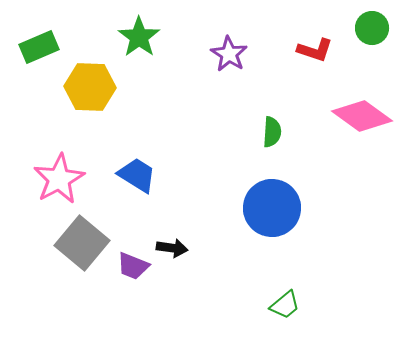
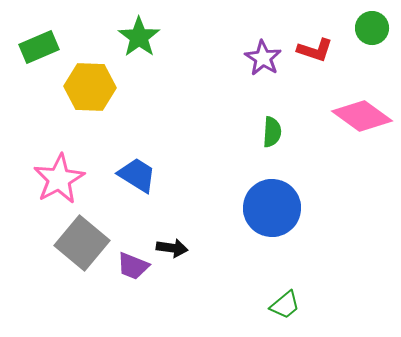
purple star: moved 34 px right, 4 px down
